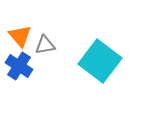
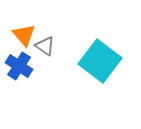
orange triangle: moved 4 px right, 1 px up
gray triangle: moved 1 px down; rotated 45 degrees clockwise
